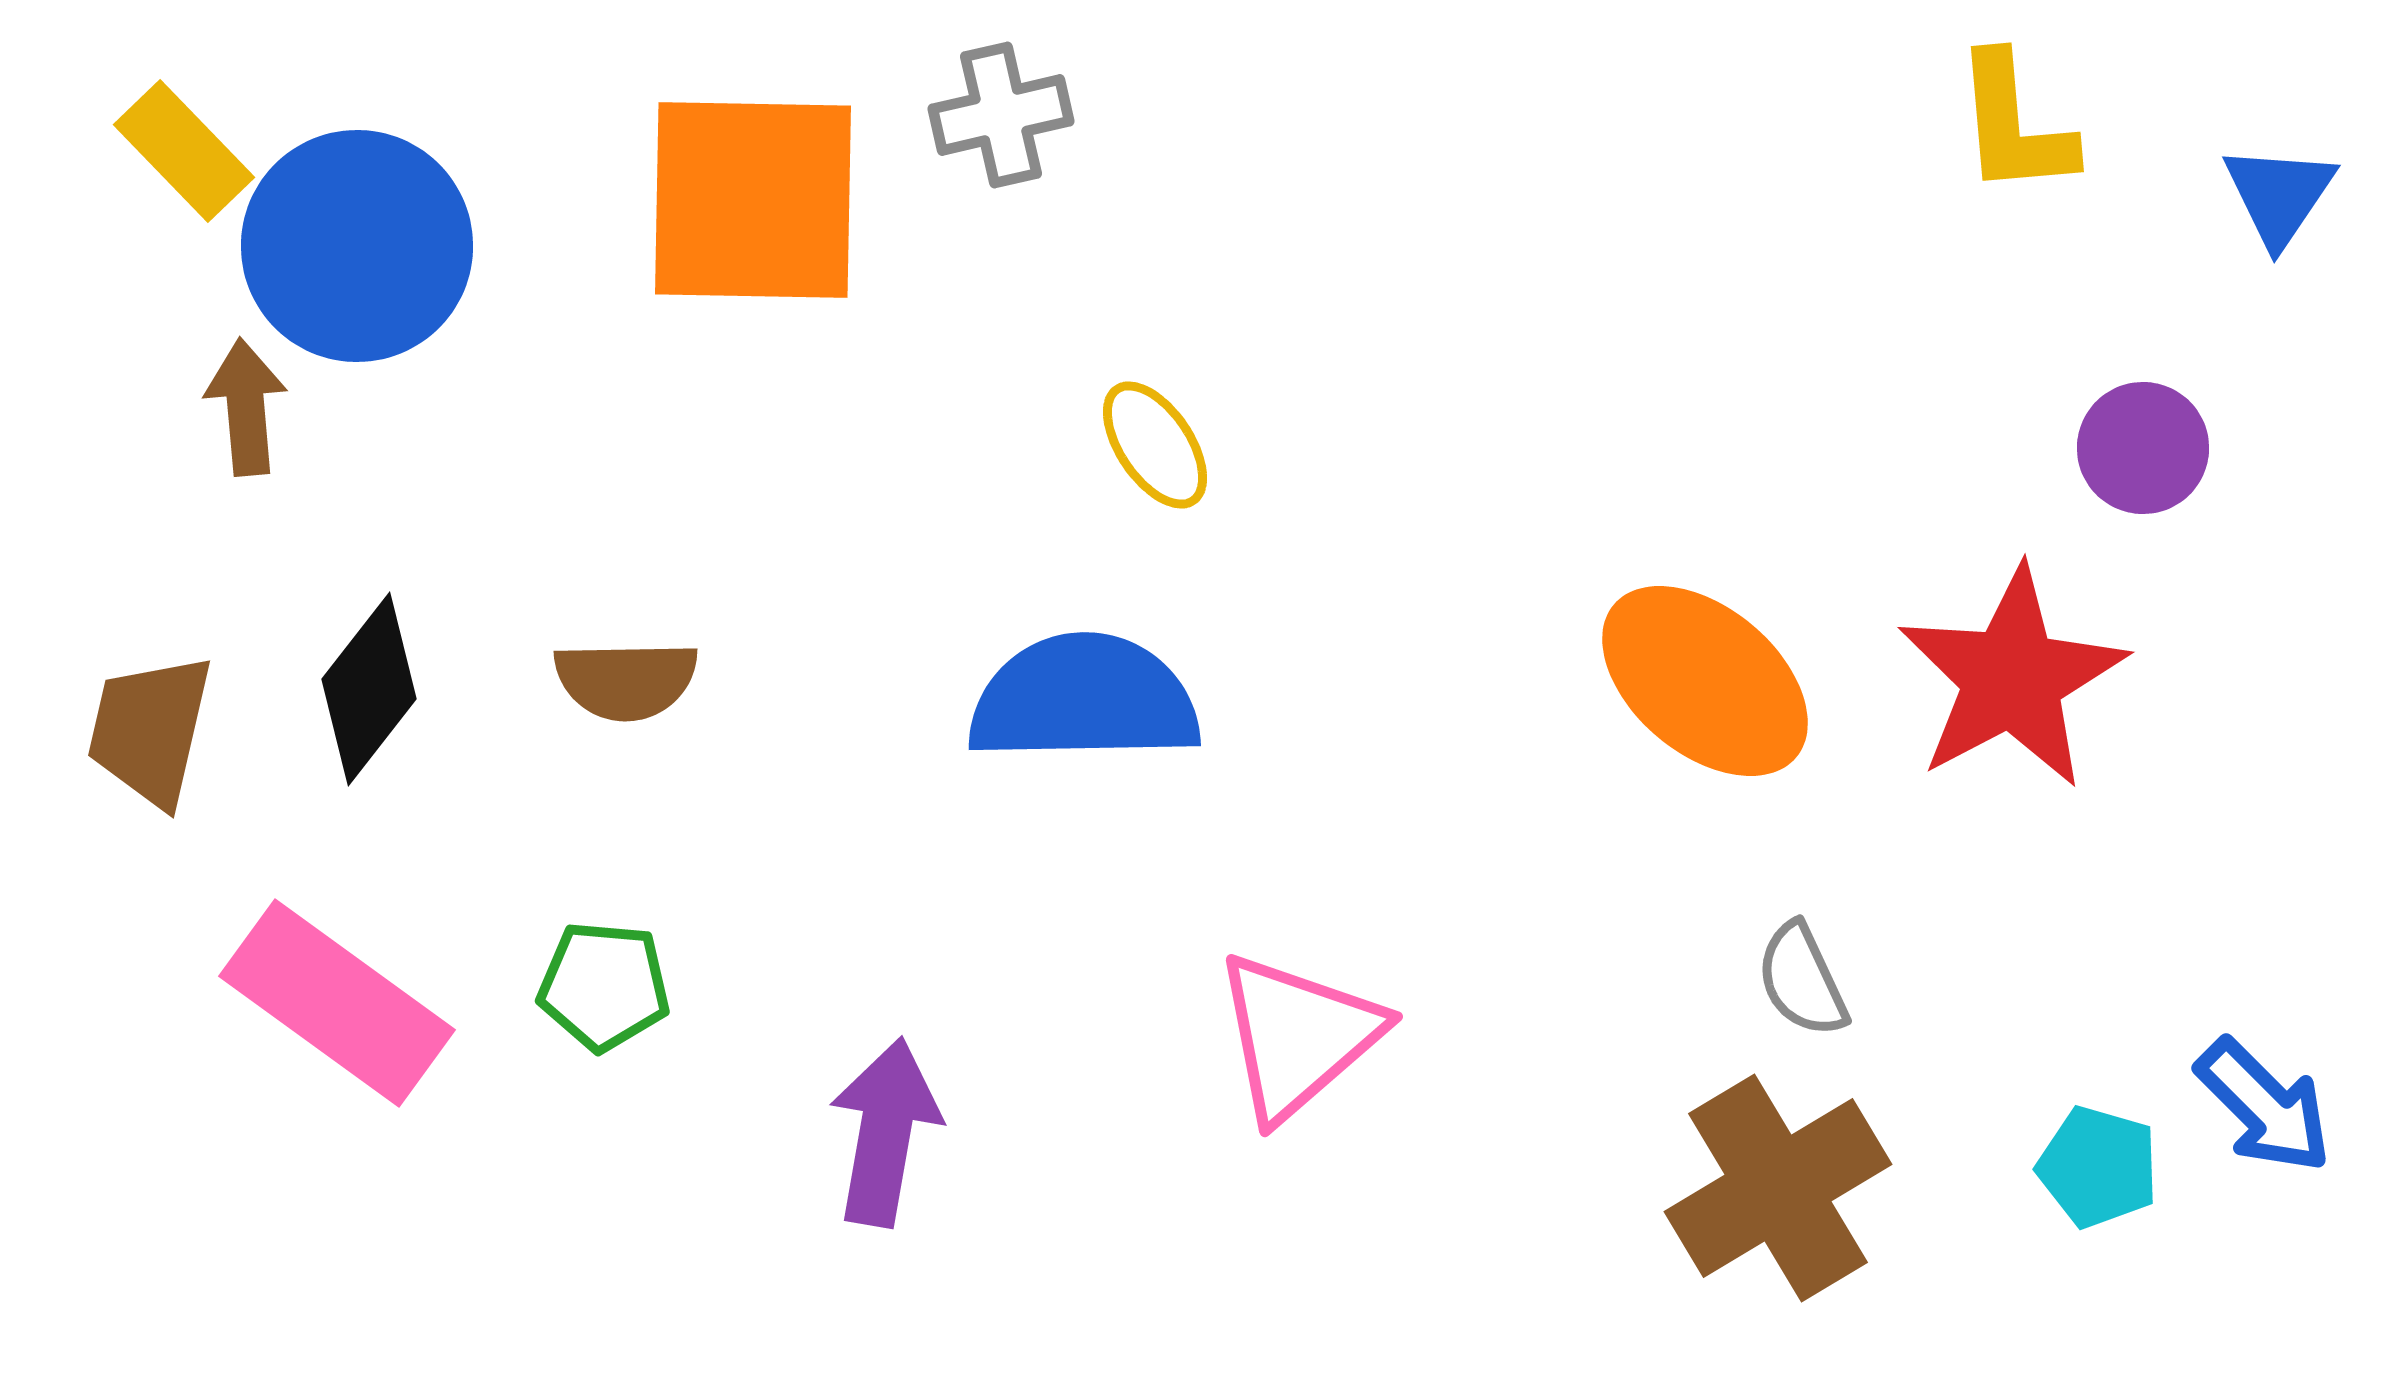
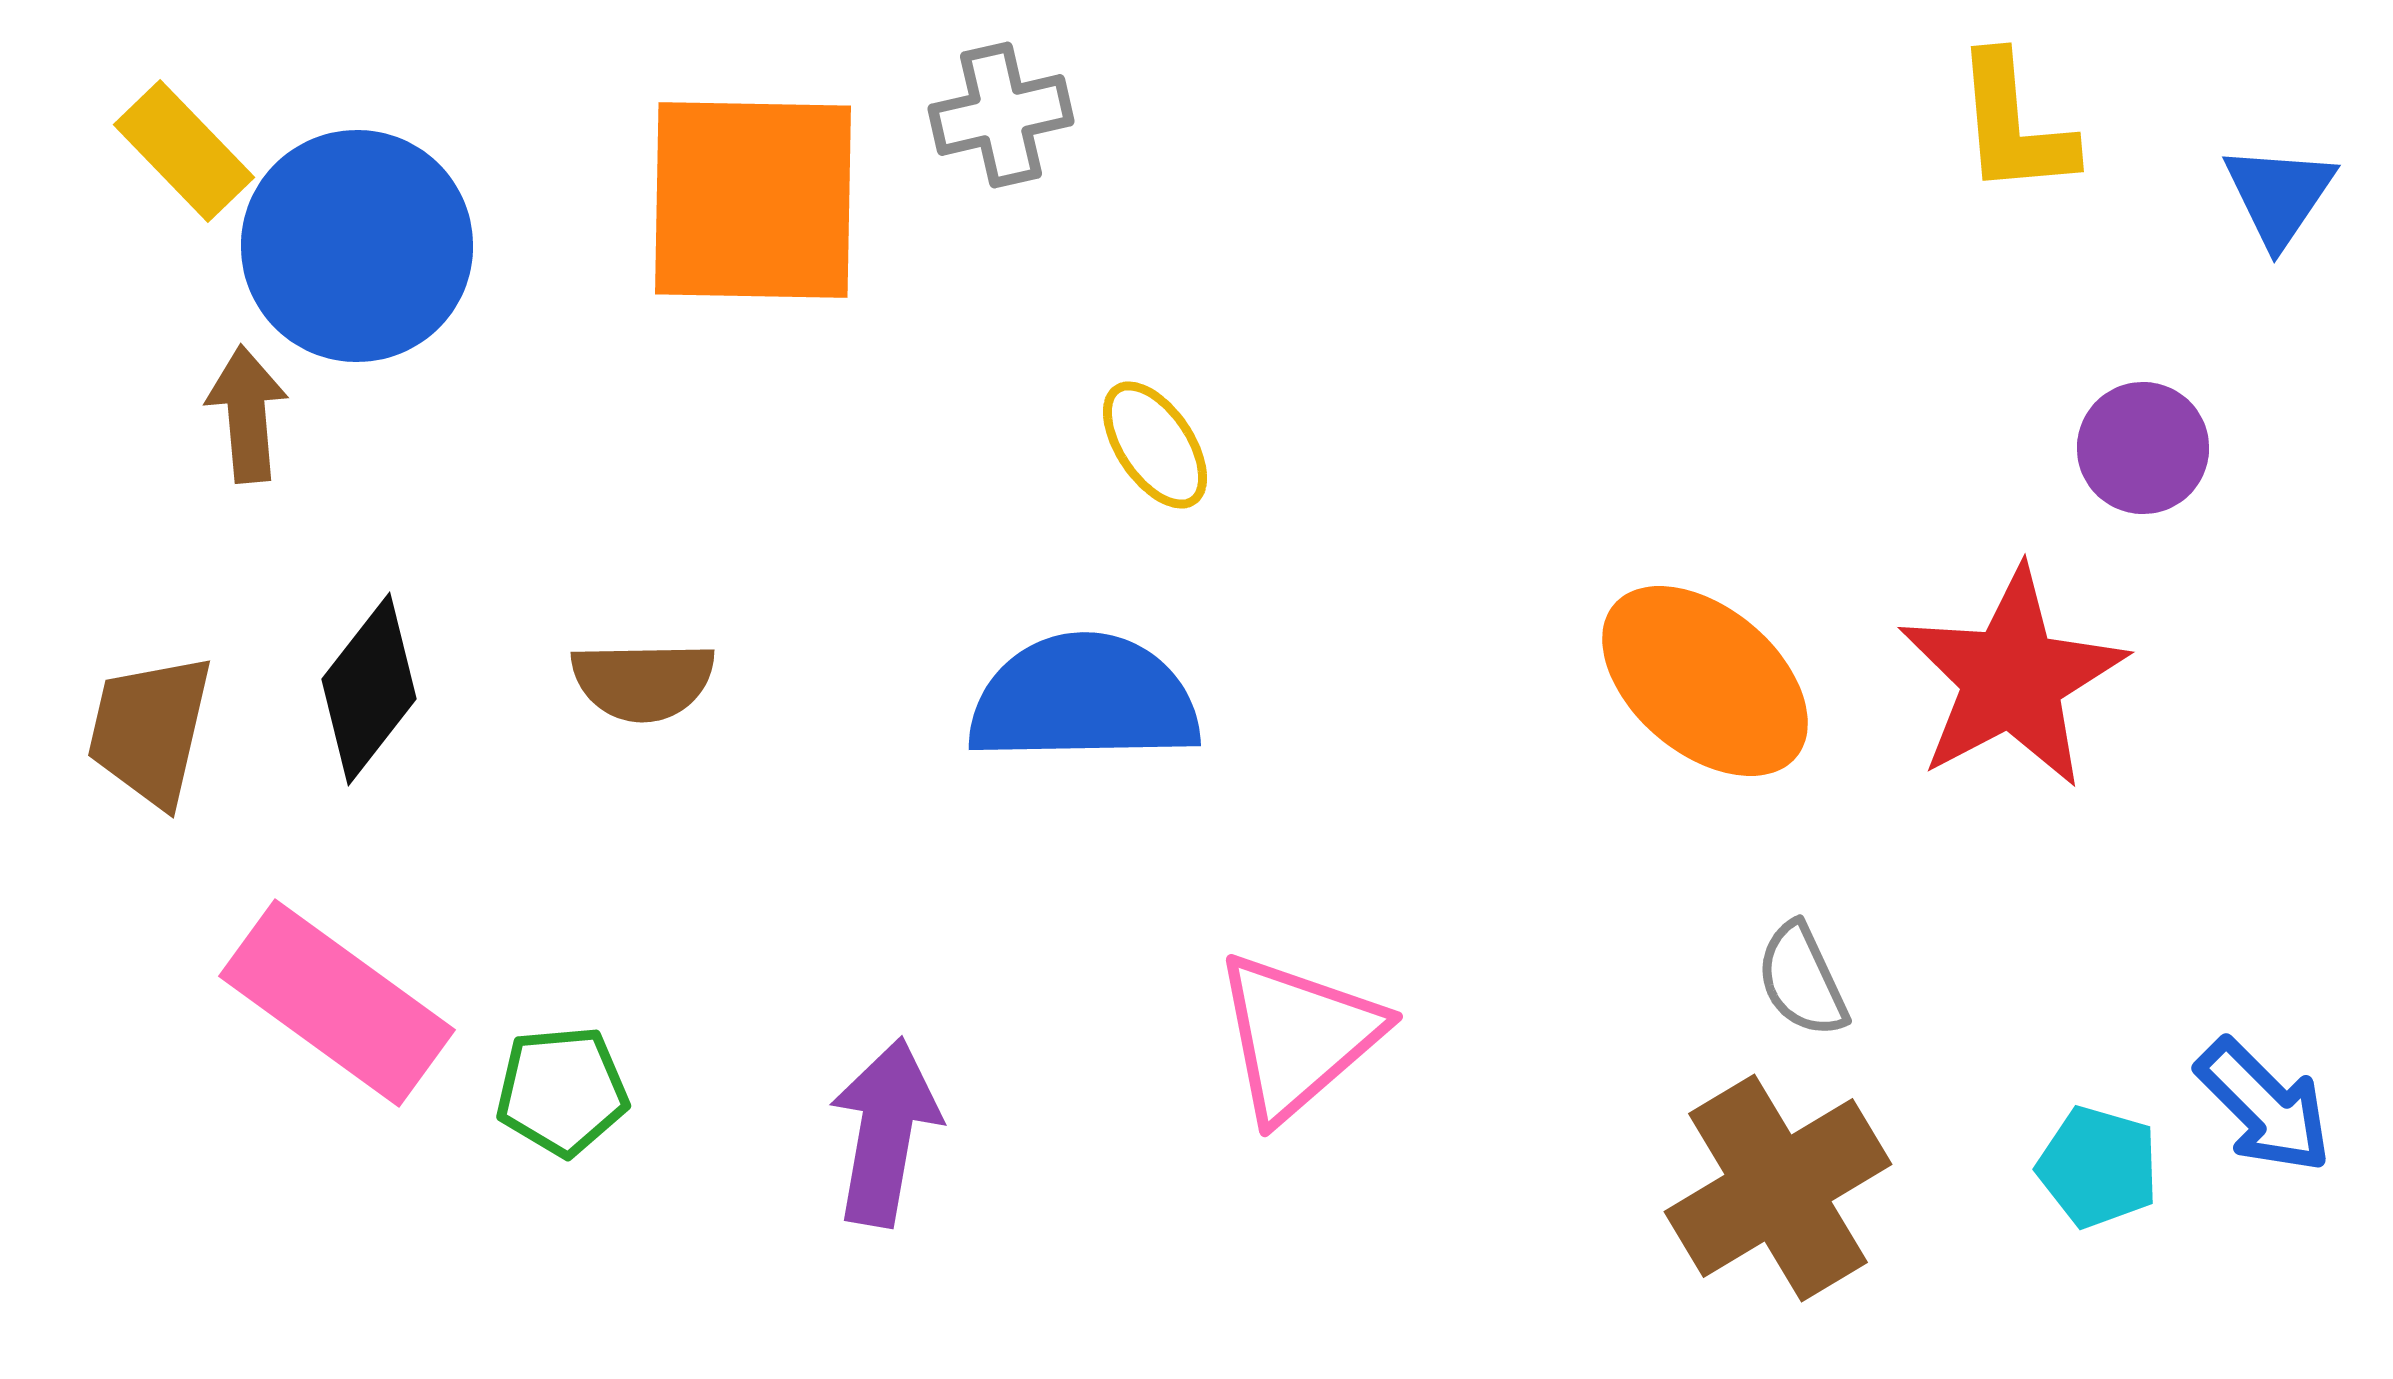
brown arrow: moved 1 px right, 7 px down
brown semicircle: moved 17 px right, 1 px down
green pentagon: moved 42 px left, 105 px down; rotated 10 degrees counterclockwise
